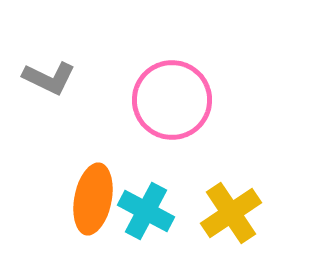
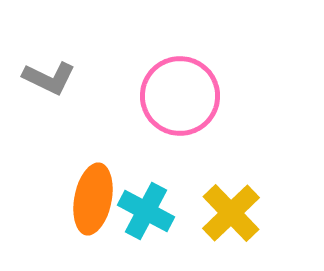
pink circle: moved 8 px right, 4 px up
yellow cross: rotated 10 degrees counterclockwise
